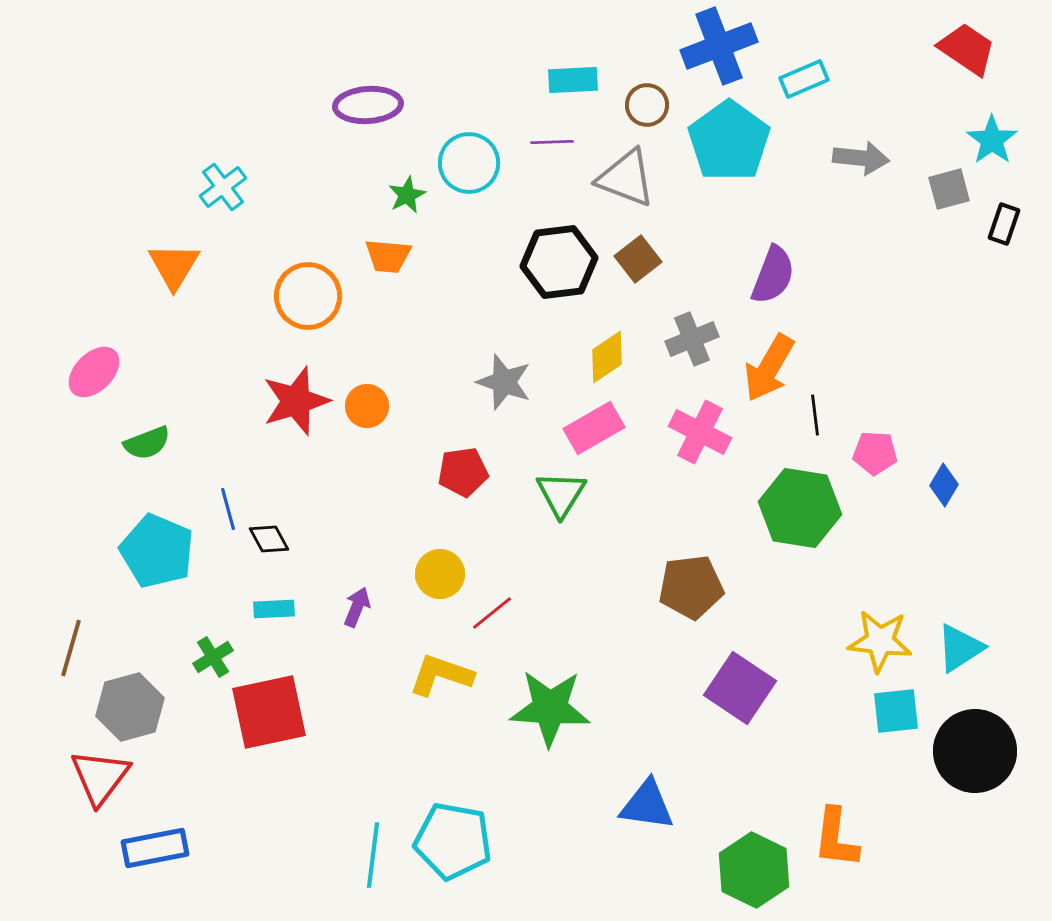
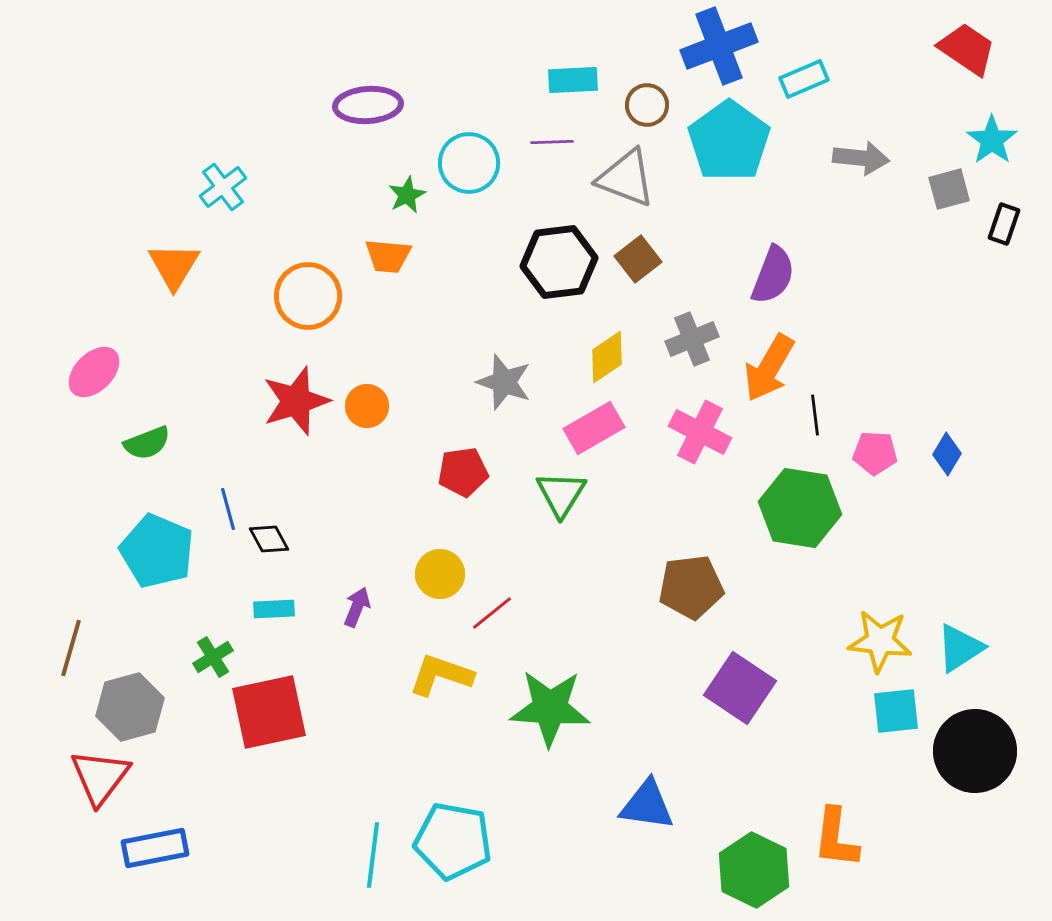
blue diamond at (944, 485): moved 3 px right, 31 px up
